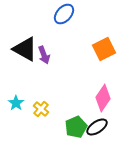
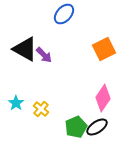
purple arrow: rotated 24 degrees counterclockwise
